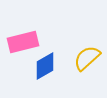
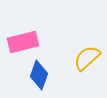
blue diamond: moved 6 px left, 9 px down; rotated 40 degrees counterclockwise
